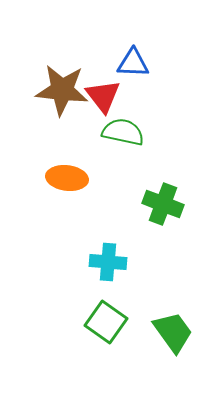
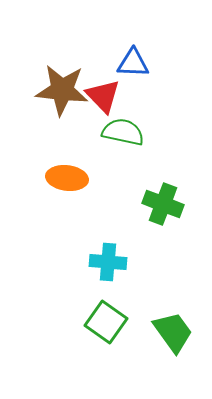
red triangle: rotated 6 degrees counterclockwise
